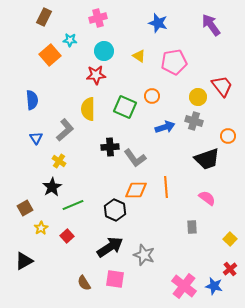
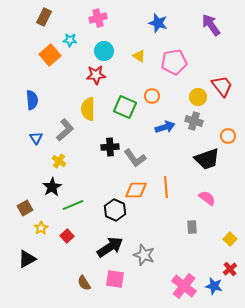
black triangle at (24, 261): moved 3 px right, 2 px up
